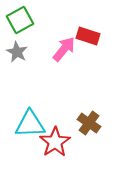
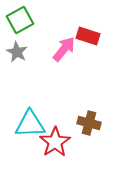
brown cross: rotated 20 degrees counterclockwise
